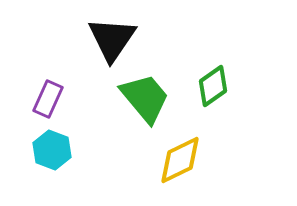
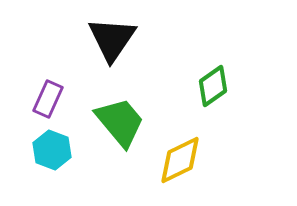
green trapezoid: moved 25 px left, 24 px down
